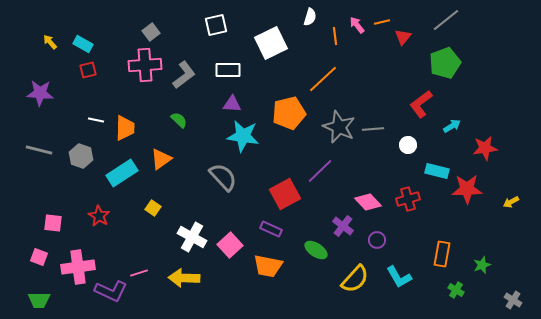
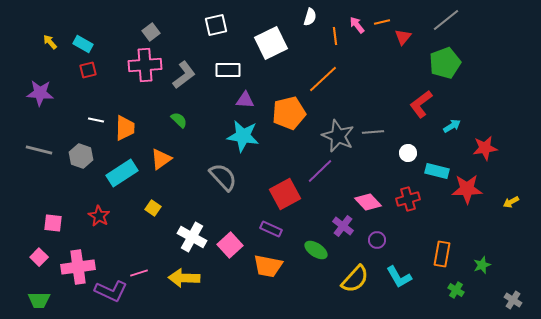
purple triangle at (232, 104): moved 13 px right, 4 px up
gray star at (339, 127): moved 1 px left, 9 px down
gray line at (373, 129): moved 3 px down
white circle at (408, 145): moved 8 px down
pink square at (39, 257): rotated 24 degrees clockwise
